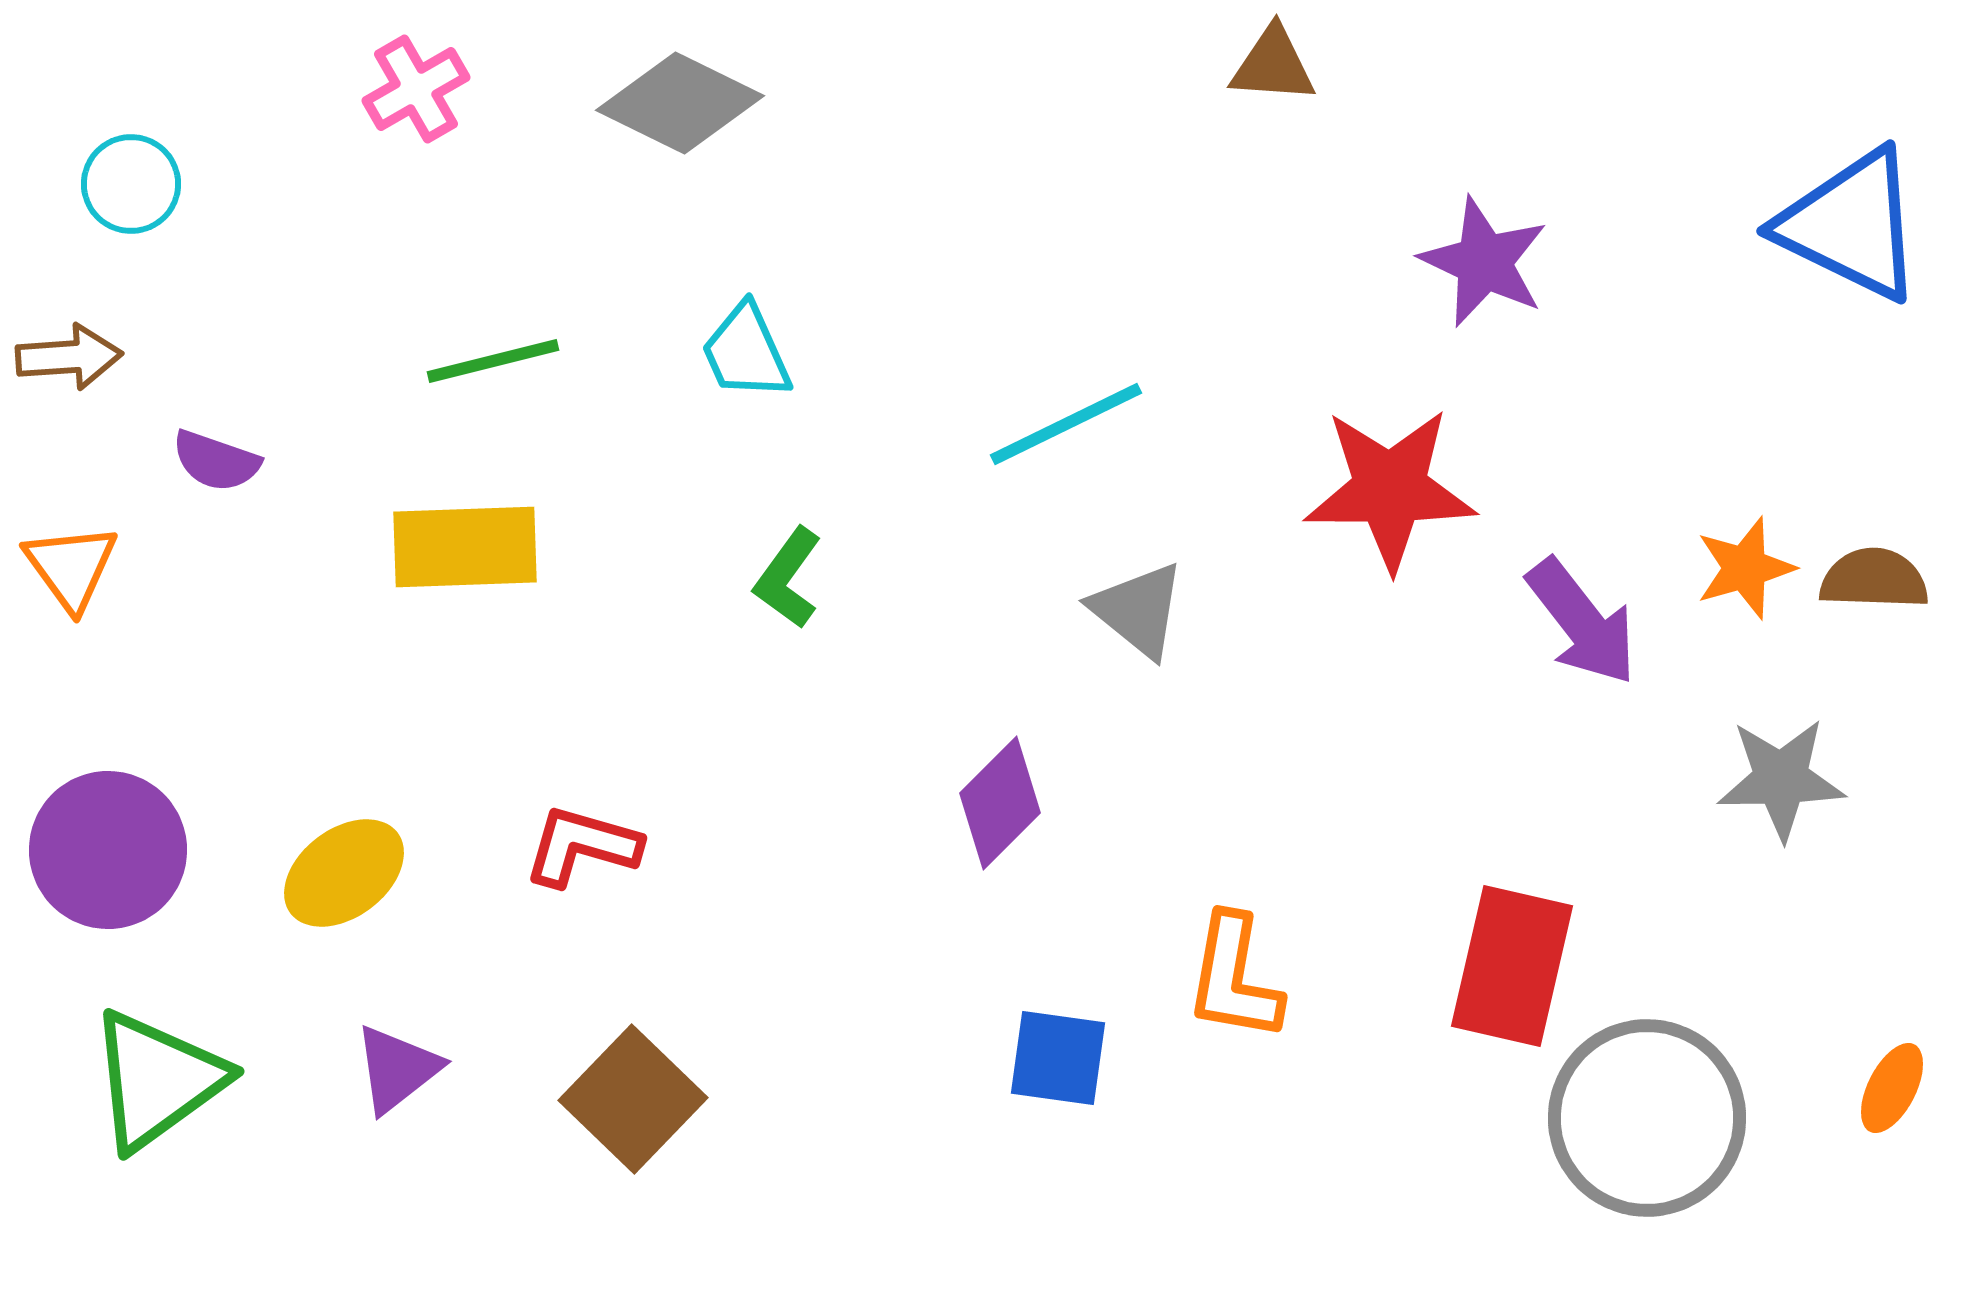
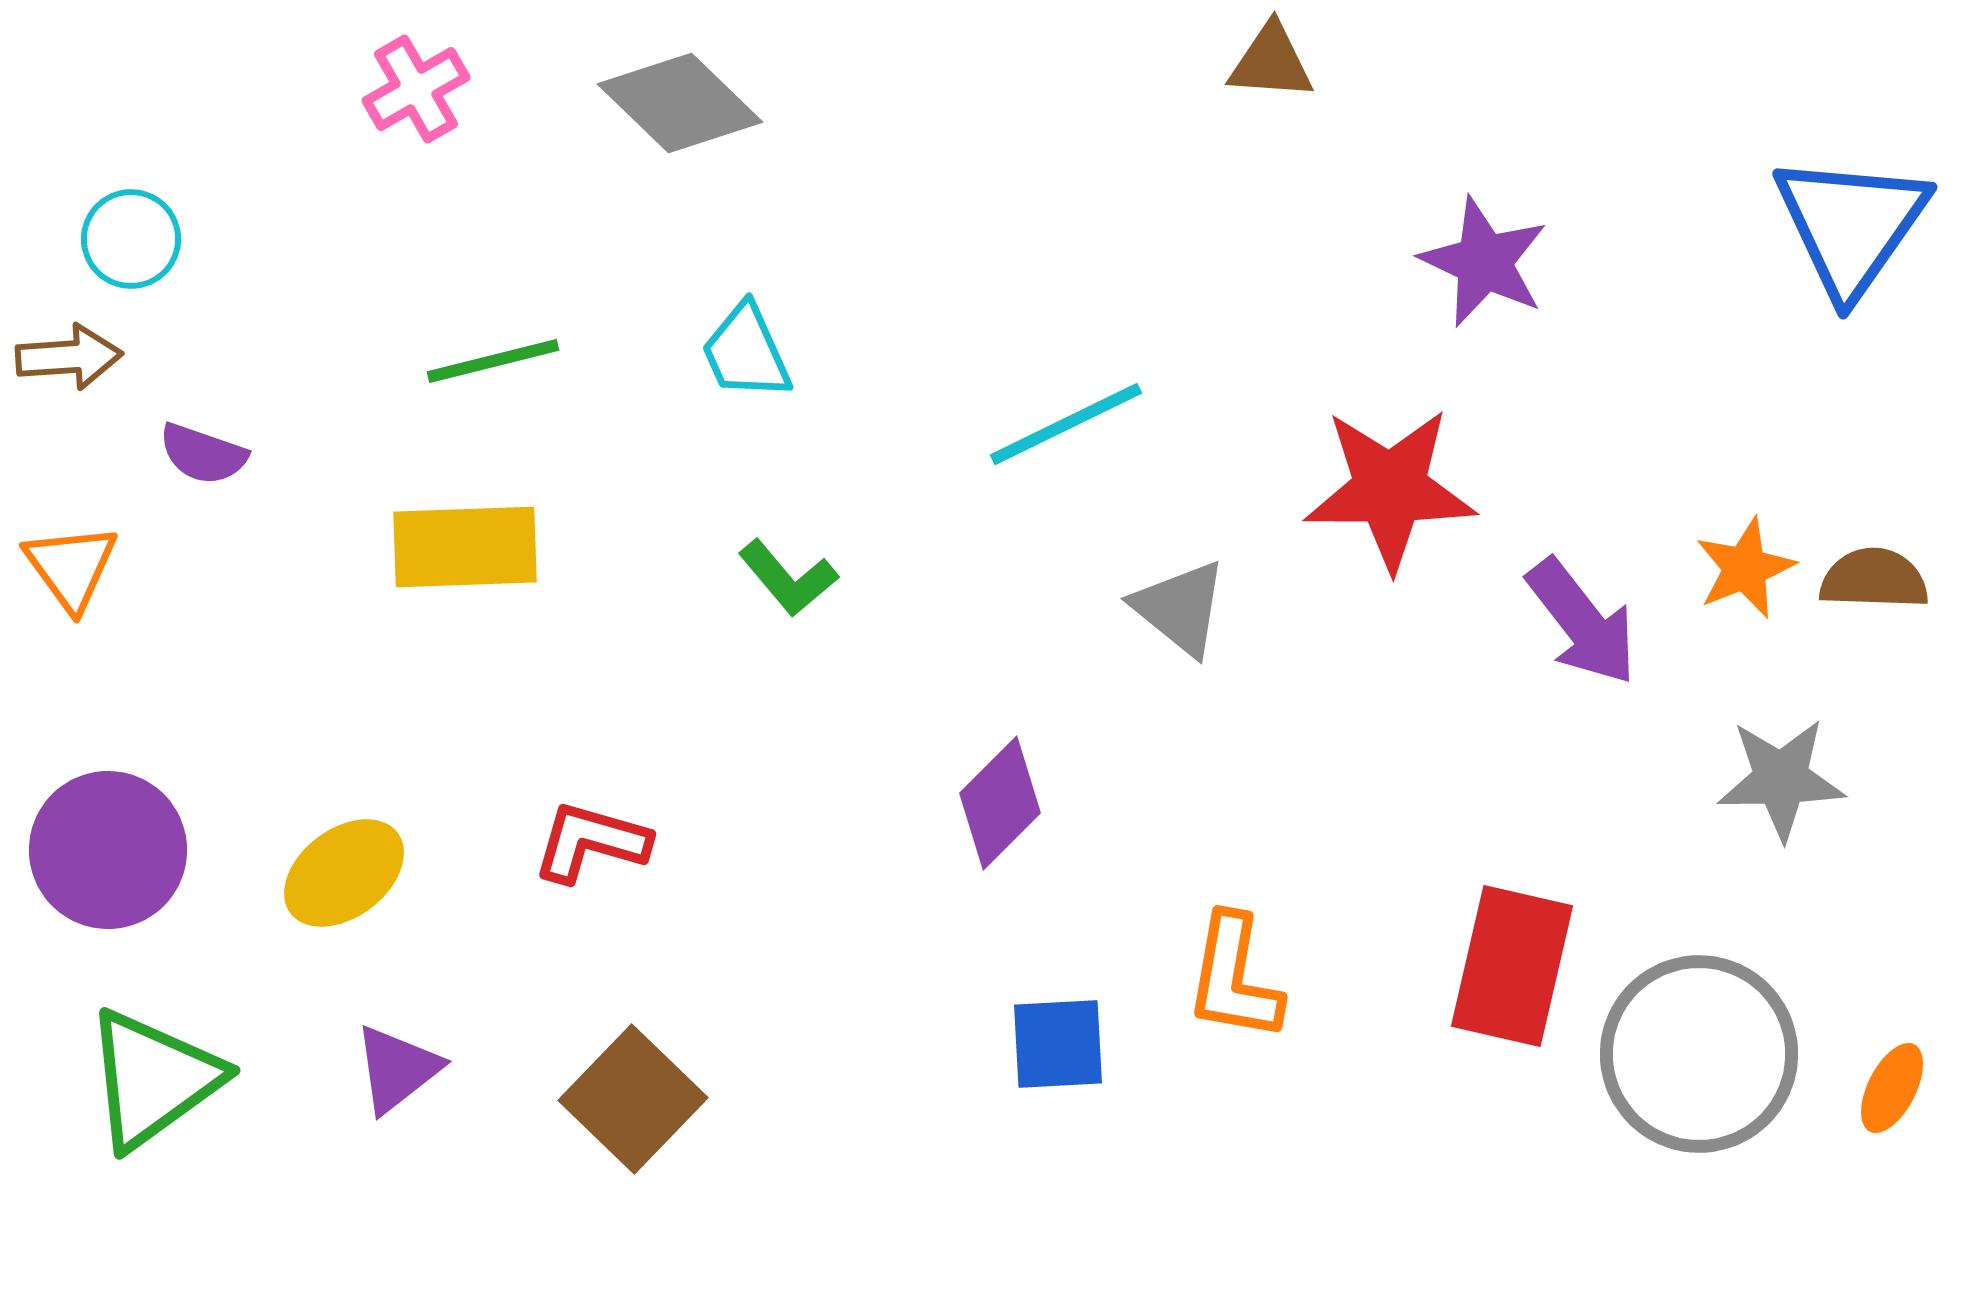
brown triangle: moved 2 px left, 3 px up
gray diamond: rotated 18 degrees clockwise
cyan circle: moved 55 px down
blue triangle: rotated 39 degrees clockwise
purple semicircle: moved 13 px left, 7 px up
orange star: rotated 6 degrees counterclockwise
green L-shape: rotated 76 degrees counterclockwise
gray triangle: moved 42 px right, 2 px up
red L-shape: moved 9 px right, 4 px up
blue square: moved 14 px up; rotated 11 degrees counterclockwise
green triangle: moved 4 px left, 1 px up
gray circle: moved 52 px right, 64 px up
